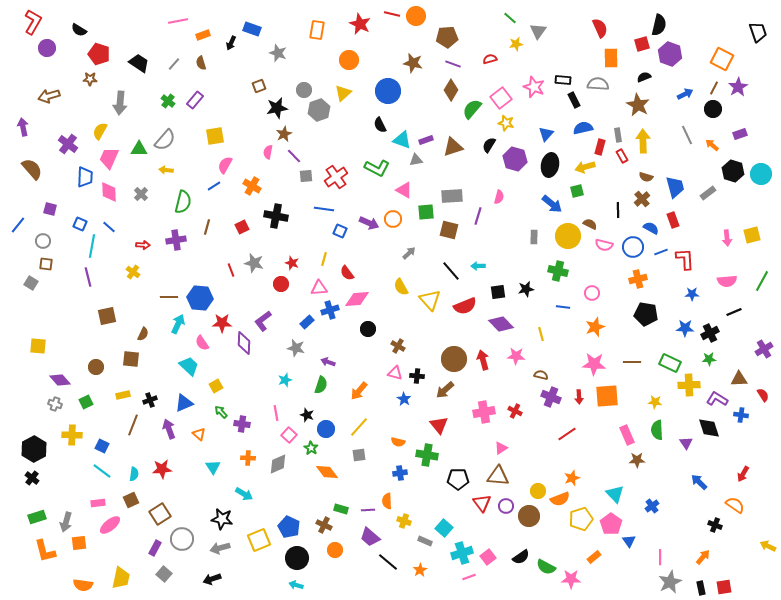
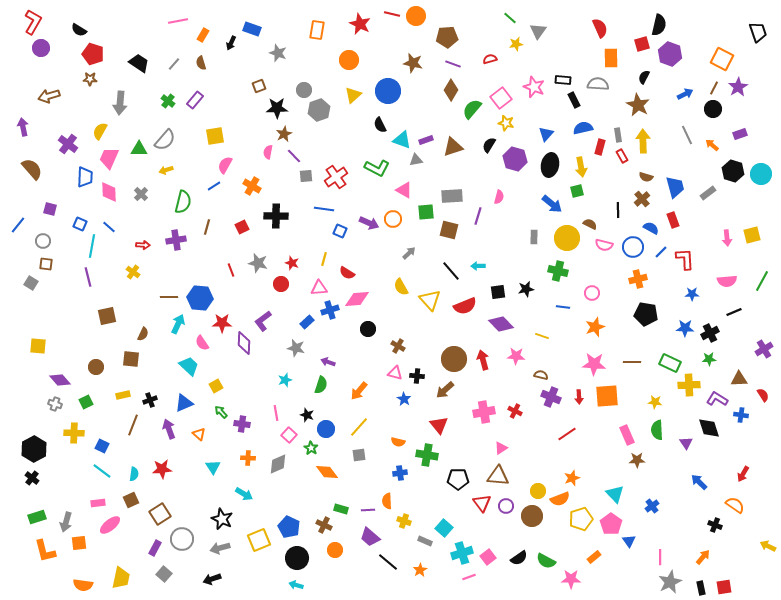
orange rectangle at (203, 35): rotated 40 degrees counterclockwise
purple circle at (47, 48): moved 6 px left
red pentagon at (99, 54): moved 6 px left
black semicircle at (644, 77): rotated 40 degrees counterclockwise
yellow triangle at (343, 93): moved 10 px right, 2 px down
black star at (277, 108): rotated 10 degrees clockwise
yellow arrow at (585, 167): moved 4 px left; rotated 84 degrees counterclockwise
yellow arrow at (166, 170): rotated 24 degrees counterclockwise
black cross at (276, 216): rotated 10 degrees counterclockwise
yellow circle at (568, 236): moved 1 px left, 2 px down
blue line at (661, 252): rotated 24 degrees counterclockwise
gray star at (254, 263): moved 4 px right
red semicircle at (347, 273): rotated 21 degrees counterclockwise
yellow line at (541, 334): moved 1 px right, 2 px down; rotated 56 degrees counterclockwise
yellow cross at (72, 435): moved 2 px right, 2 px up
brown circle at (529, 516): moved 3 px right
black star at (222, 519): rotated 15 degrees clockwise
black semicircle at (521, 557): moved 2 px left, 1 px down
green semicircle at (546, 567): moved 6 px up
